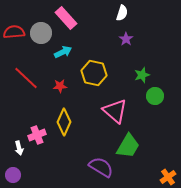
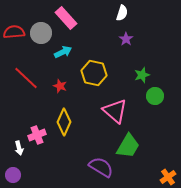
red star: rotated 24 degrees clockwise
